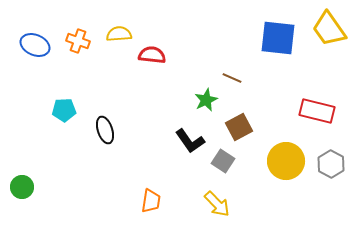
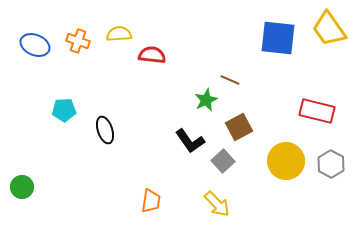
brown line: moved 2 px left, 2 px down
gray square: rotated 15 degrees clockwise
